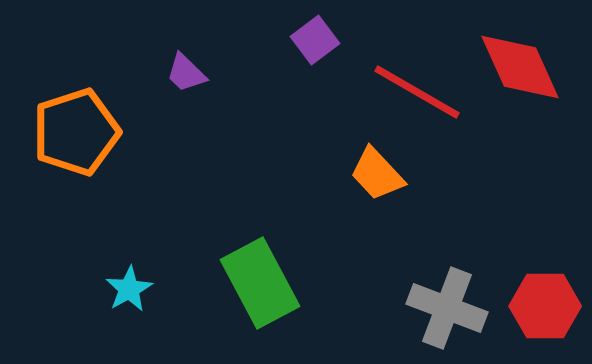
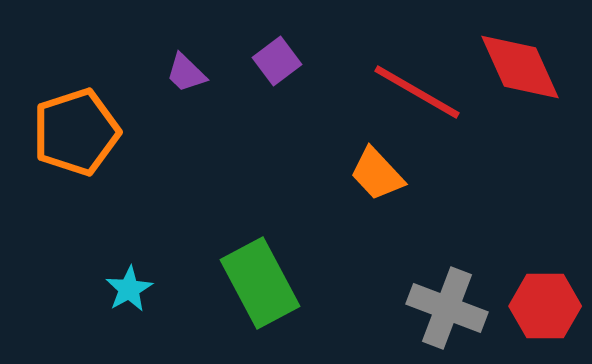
purple square: moved 38 px left, 21 px down
